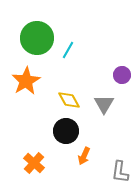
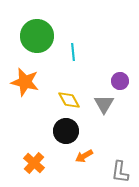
green circle: moved 2 px up
cyan line: moved 5 px right, 2 px down; rotated 36 degrees counterclockwise
purple circle: moved 2 px left, 6 px down
orange star: moved 1 px left, 1 px down; rotated 28 degrees counterclockwise
orange arrow: rotated 36 degrees clockwise
